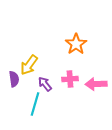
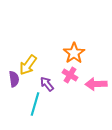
orange star: moved 2 px left, 9 px down
yellow arrow: moved 1 px left
pink cross: moved 4 px up; rotated 35 degrees clockwise
purple arrow: moved 2 px right
